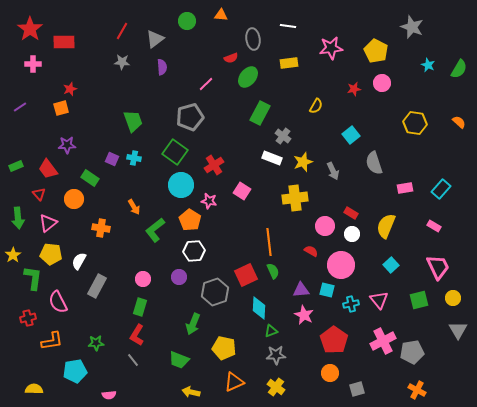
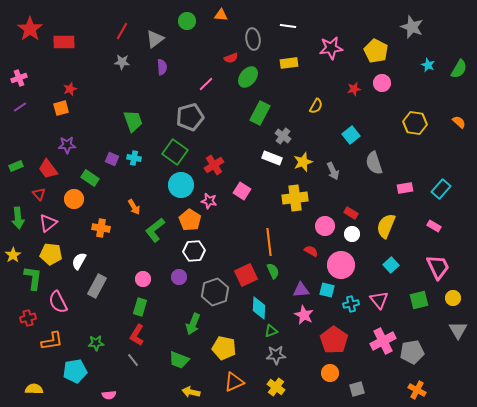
pink cross at (33, 64): moved 14 px left, 14 px down; rotated 21 degrees counterclockwise
